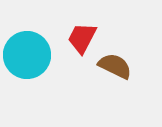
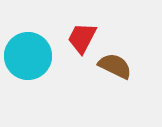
cyan circle: moved 1 px right, 1 px down
